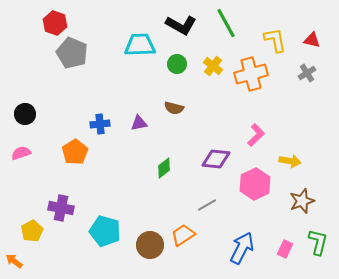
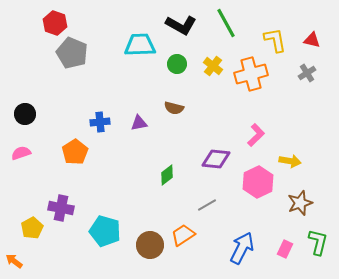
blue cross: moved 2 px up
green diamond: moved 3 px right, 7 px down
pink hexagon: moved 3 px right, 2 px up
brown star: moved 2 px left, 2 px down
yellow pentagon: moved 3 px up
